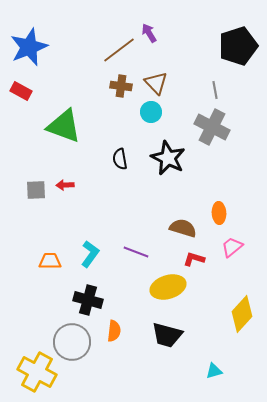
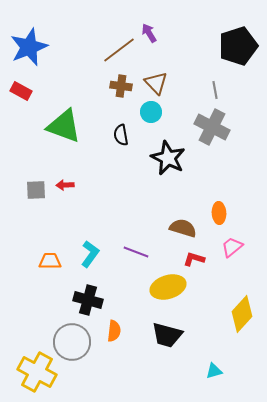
black semicircle: moved 1 px right, 24 px up
